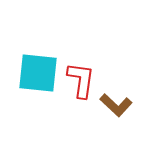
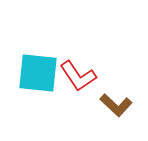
red L-shape: moved 3 px left, 4 px up; rotated 138 degrees clockwise
